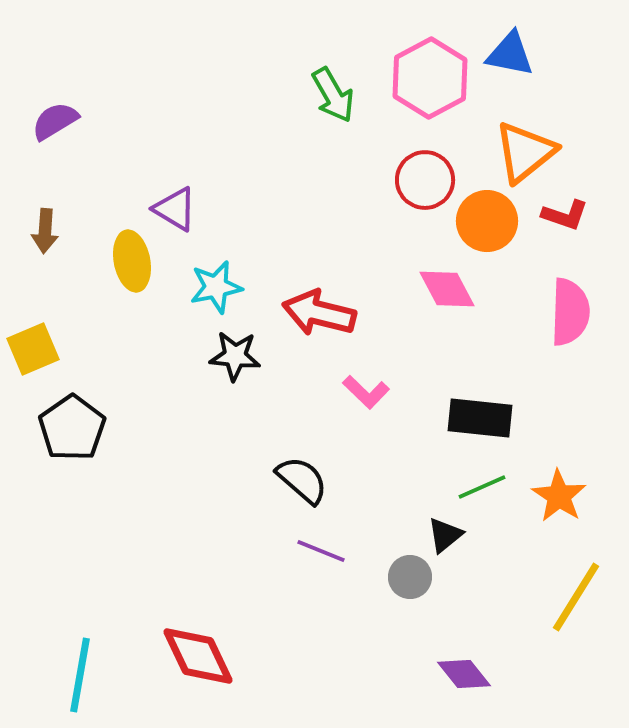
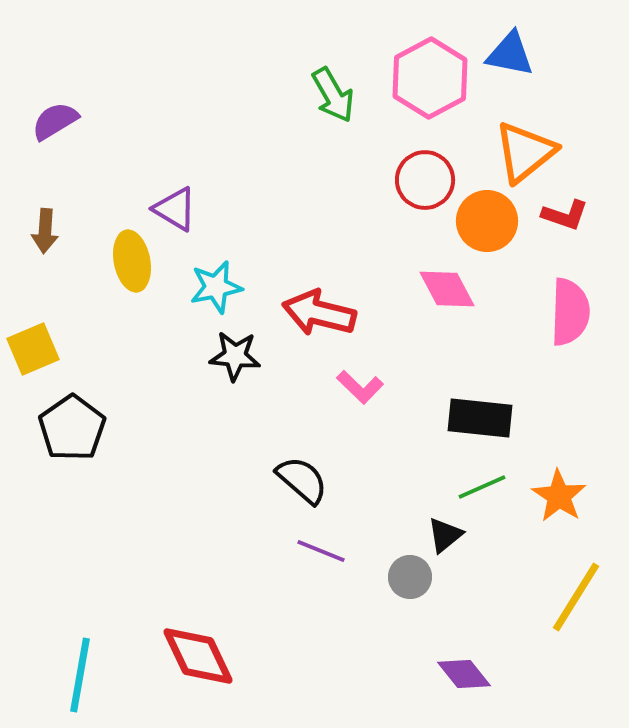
pink L-shape: moved 6 px left, 5 px up
